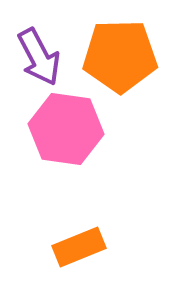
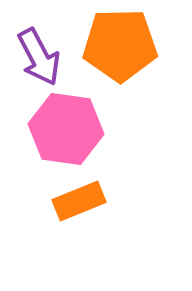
orange pentagon: moved 11 px up
orange rectangle: moved 46 px up
